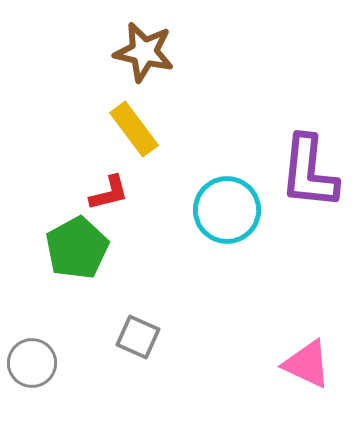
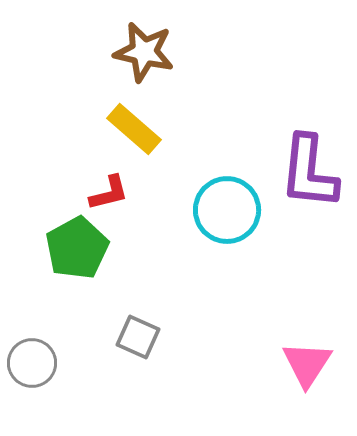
yellow rectangle: rotated 12 degrees counterclockwise
pink triangle: rotated 38 degrees clockwise
